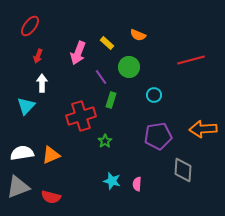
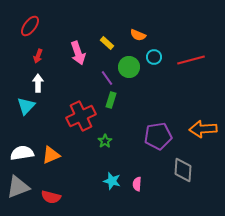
pink arrow: rotated 40 degrees counterclockwise
purple line: moved 6 px right, 1 px down
white arrow: moved 4 px left
cyan circle: moved 38 px up
red cross: rotated 8 degrees counterclockwise
